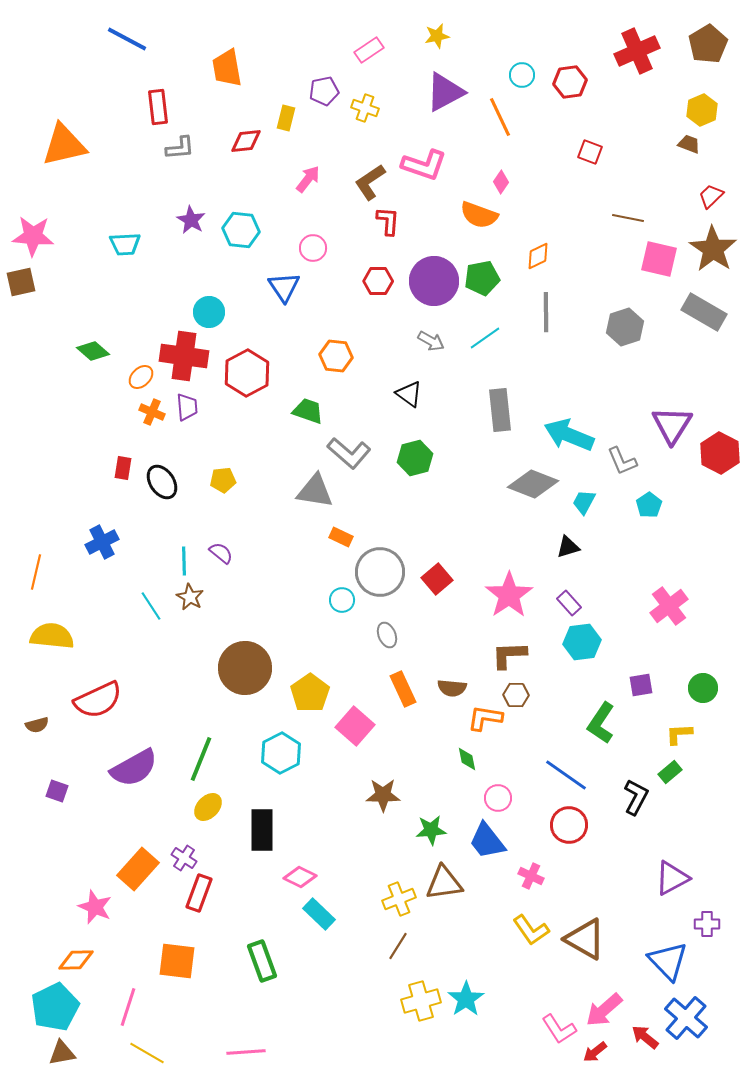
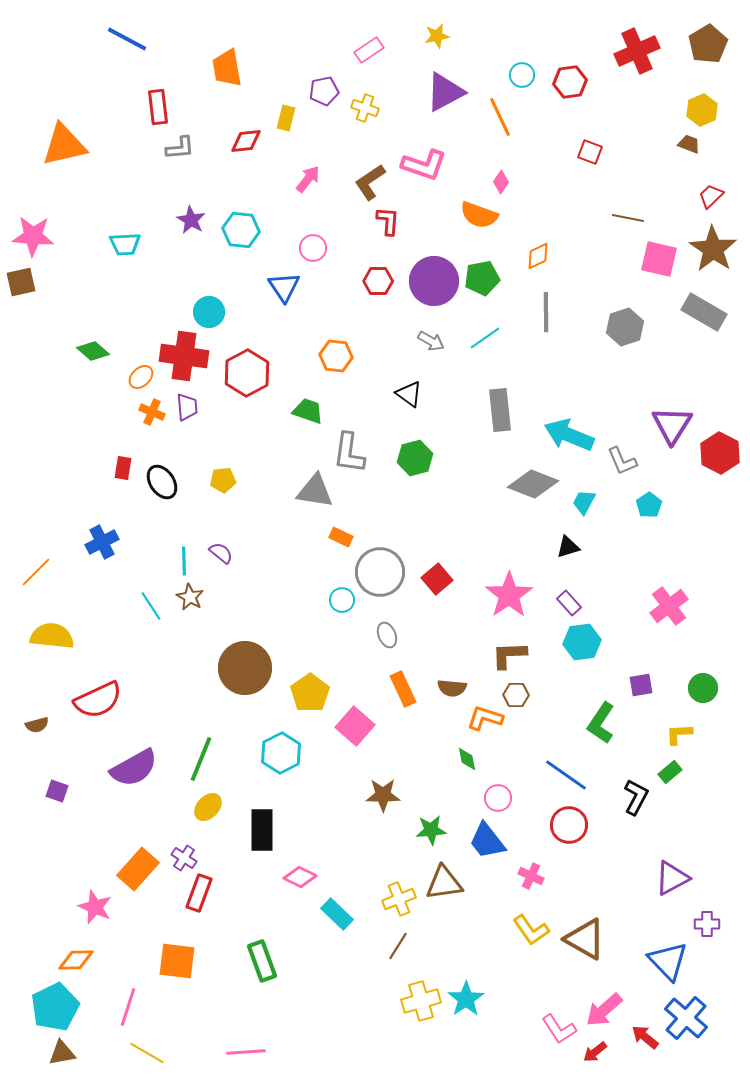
gray L-shape at (349, 453): rotated 57 degrees clockwise
orange line at (36, 572): rotated 32 degrees clockwise
orange L-shape at (485, 718): rotated 9 degrees clockwise
cyan rectangle at (319, 914): moved 18 px right
